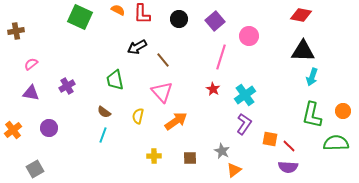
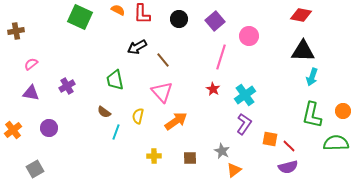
cyan line: moved 13 px right, 3 px up
purple semicircle: rotated 18 degrees counterclockwise
